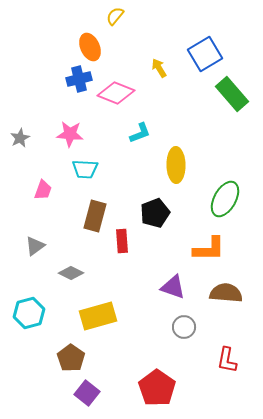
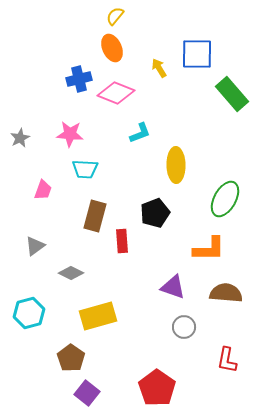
orange ellipse: moved 22 px right, 1 px down
blue square: moved 8 px left; rotated 32 degrees clockwise
